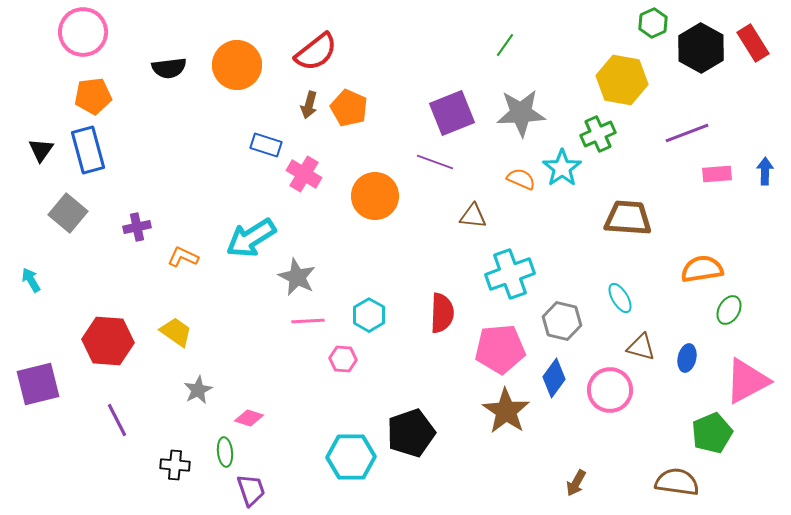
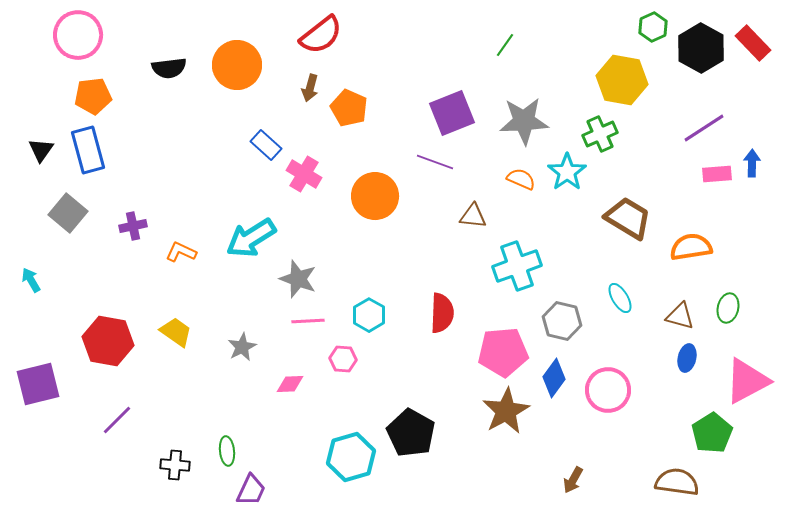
green hexagon at (653, 23): moved 4 px down
pink circle at (83, 32): moved 5 px left, 3 px down
red rectangle at (753, 43): rotated 12 degrees counterclockwise
red semicircle at (316, 52): moved 5 px right, 17 px up
brown arrow at (309, 105): moved 1 px right, 17 px up
gray star at (521, 113): moved 3 px right, 8 px down
purple line at (687, 133): moved 17 px right, 5 px up; rotated 12 degrees counterclockwise
green cross at (598, 134): moved 2 px right
blue rectangle at (266, 145): rotated 24 degrees clockwise
cyan star at (562, 168): moved 5 px right, 4 px down
blue arrow at (765, 171): moved 13 px left, 8 px up
brown trapezoid at (628, 218): rotated 27 degrees clockwise
purple cross at (137, 227): moved 4 px left, 1 px up
orange L-shape at (183, 257): moved 2 px left, 5 px up
orange semicircle at (702, 269): moved 11 px left, 22 px up
cyan cross at (510, 274): moved 7 px right, 8 px up
gray star at (297, 277): moved 1 px right, 2 px down; rotated 6 degrees counterclockwise
green ellipse at (729, 310): moved 1 px left, 2 px up; rotated 16 degrees counterclockwise
red hexagon at (108, 341): rotated 6 degrees clockwise
brown triangle at (641, 347): moved 39 px right, 31 px up
pink pentagon at (500, 349): moved 3 px right, 3 px down
gray star at (198, 390): moved 44 px right, 43 px up
pink circle at (610, 390): moved 2 px left
brown star at (506, 411): rotated 9 degrees clockwise
pink diamond at (249, 418): moved 41 px right, 34 px up; rotated 20 degrees counterclockwise
purple line at (117, 420): rotated 72 degrees clockwise
black pentagon at (411, 433): rotated 24 degrees counterclockwise
green pentagon at (712, 433): rotated 9 degrees counterclockwise
green ellipse at (225, 452): moved 2 px right, 1 px up
cyan hexagon at (351, 457): rotated 15 degrees counterclockwise
brown arrow at (576, 483): moved 3 px left, 3 px up
purple trapezoid at (251, 490): rotated 44 degrees clockwise
